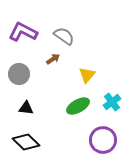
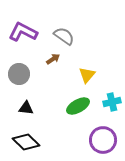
cyan cross: rotated 24 degrees clockwise
